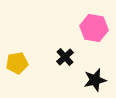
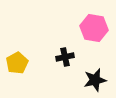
black cross: rotated 30 degrees clockwise
yellow pentagon: rotated 20 degrees counterclockwise
